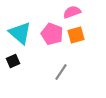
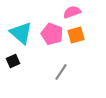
cyan triangle: moved 1 px right
